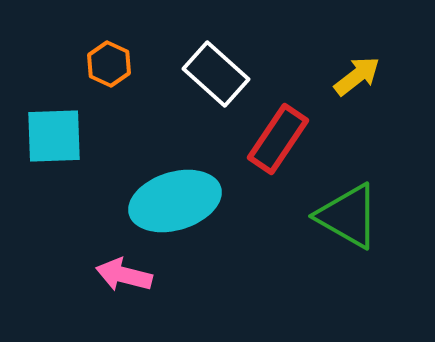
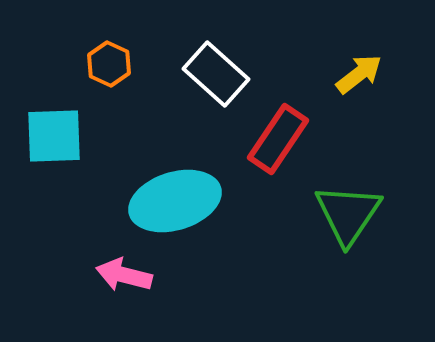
yellow arrow: moved 2 px right, 2 px up
green triangle: moved 2 px up; rotated 34 degrees clockwise
